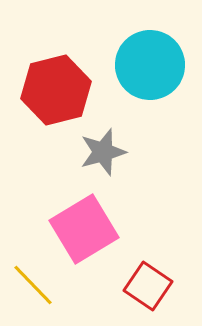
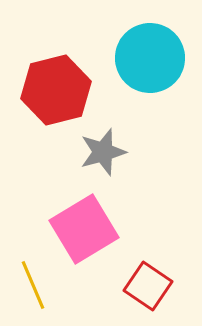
cyan circle: moved 7 px up
yellow line: rotated 21 degrees clockwise
